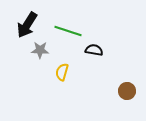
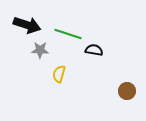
black arrow: rotated 104 degrees counterclockwise
green line: moved 3 px down
yellow semicircle: moved 3 px left, 2 px down
